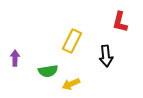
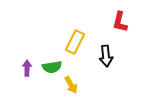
yellow rectangle: moved 3 px right, 1 px down
purple arrow: moved 12 px right, 10 px down
green semicircle: moved 4 px right, 4 px up
yellow arrow: moved 1 px down; rotated 96 degrees counterclockwise
